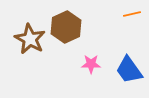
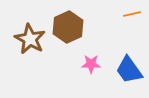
brown hexagon: moved 2 px right
